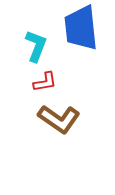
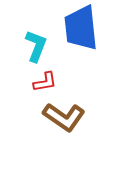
brown L-shape: moved 5 px right, 2 px up
